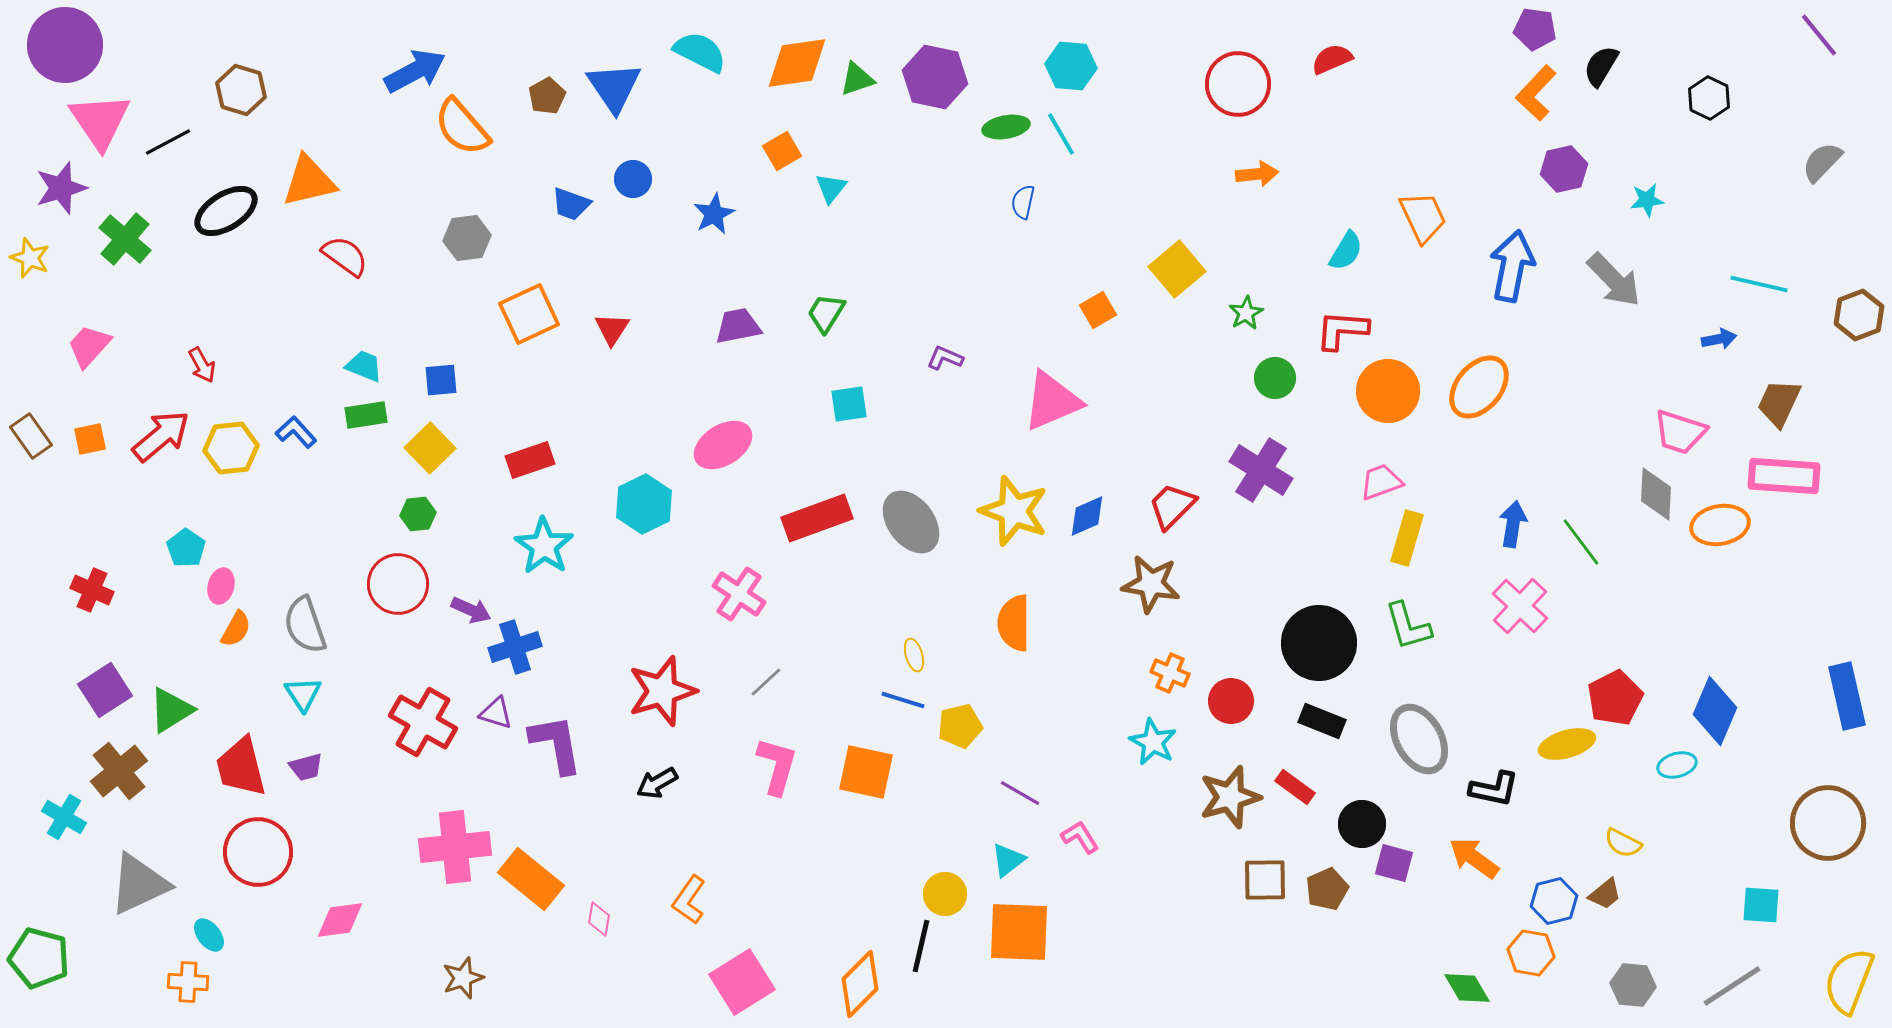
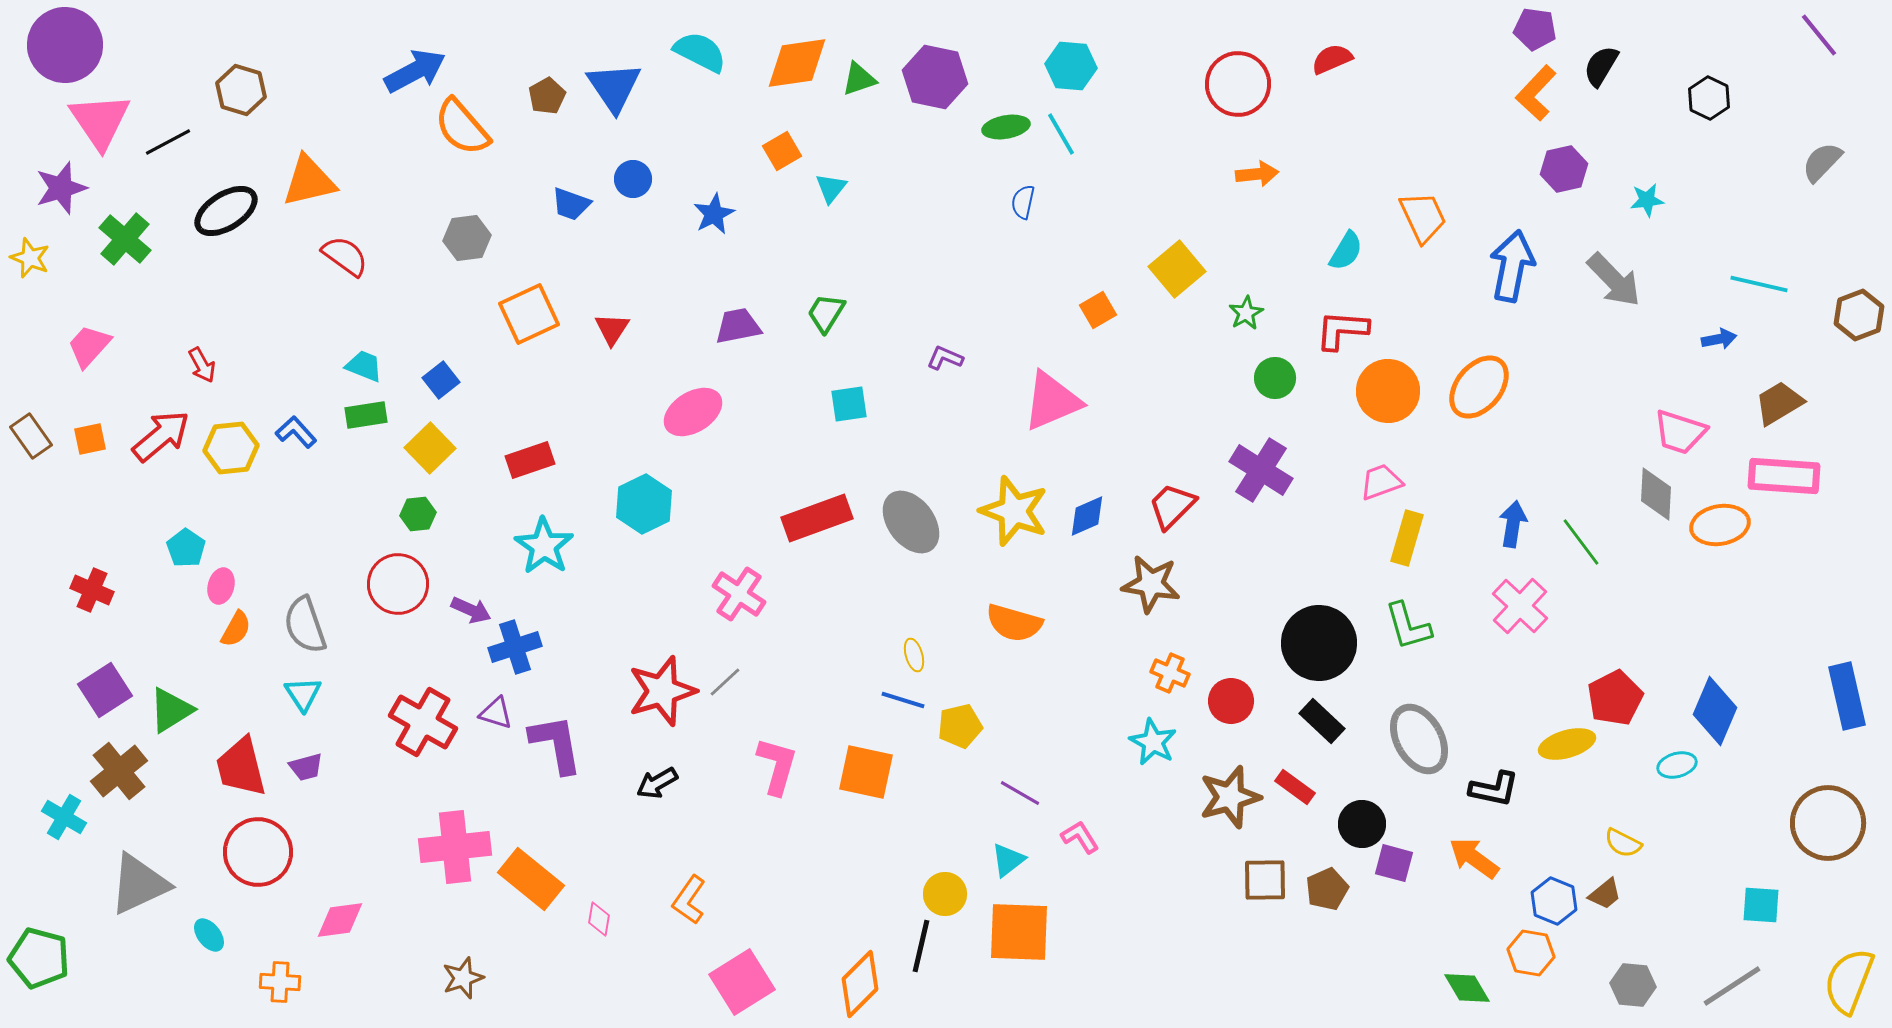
green triangle at (857, 79): moved 2 px right
blue square at (441, 380): rotated 33 degrees counterclockwise
brown trapezoid at (1779, 403): rotated 34 degrees clockwise
pink ellipse at (723, 445): moved 30 px left, 33 px up
orange semicircle at (1014, 623): rotated 74 degrees counterclockwise
gray line at (766, 682): moved 41 px left
black rectangle at (1322, 721): rotated 21 degrees clockwise
blue hexagon at (1554, 901): rotated 24 degrees counterclockwise
orange cross at (188, 982): moved 92 px right
